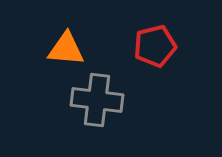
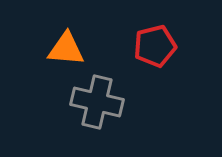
gray cross: moved 2 px down; rotated 6 degrees clockwise
